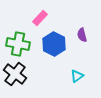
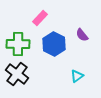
purple semicircle: rotated 24 degrees counterclockwise
green cross: rotated 10 degrees counterclockwise
black cross: moved 2 px right
